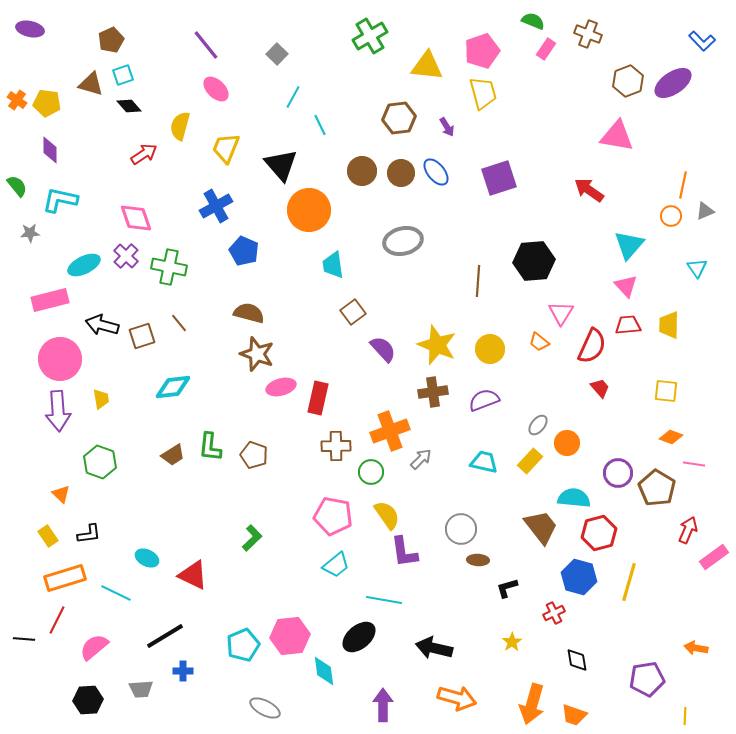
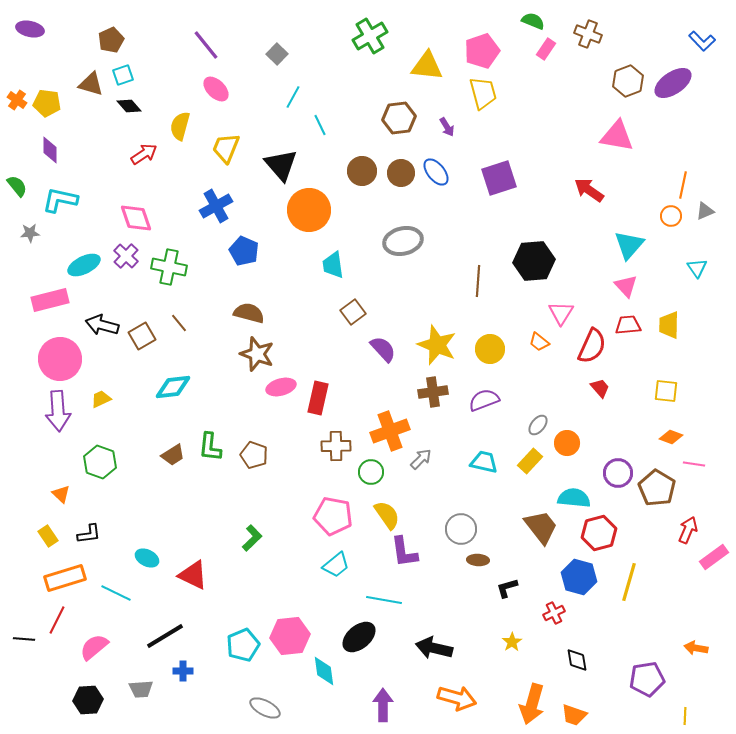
brown square at (142, 336): rotated 12 degrees counterclockwise
yellow trapezoid at (101, 399): rotated 105 degrees counterclockwise
